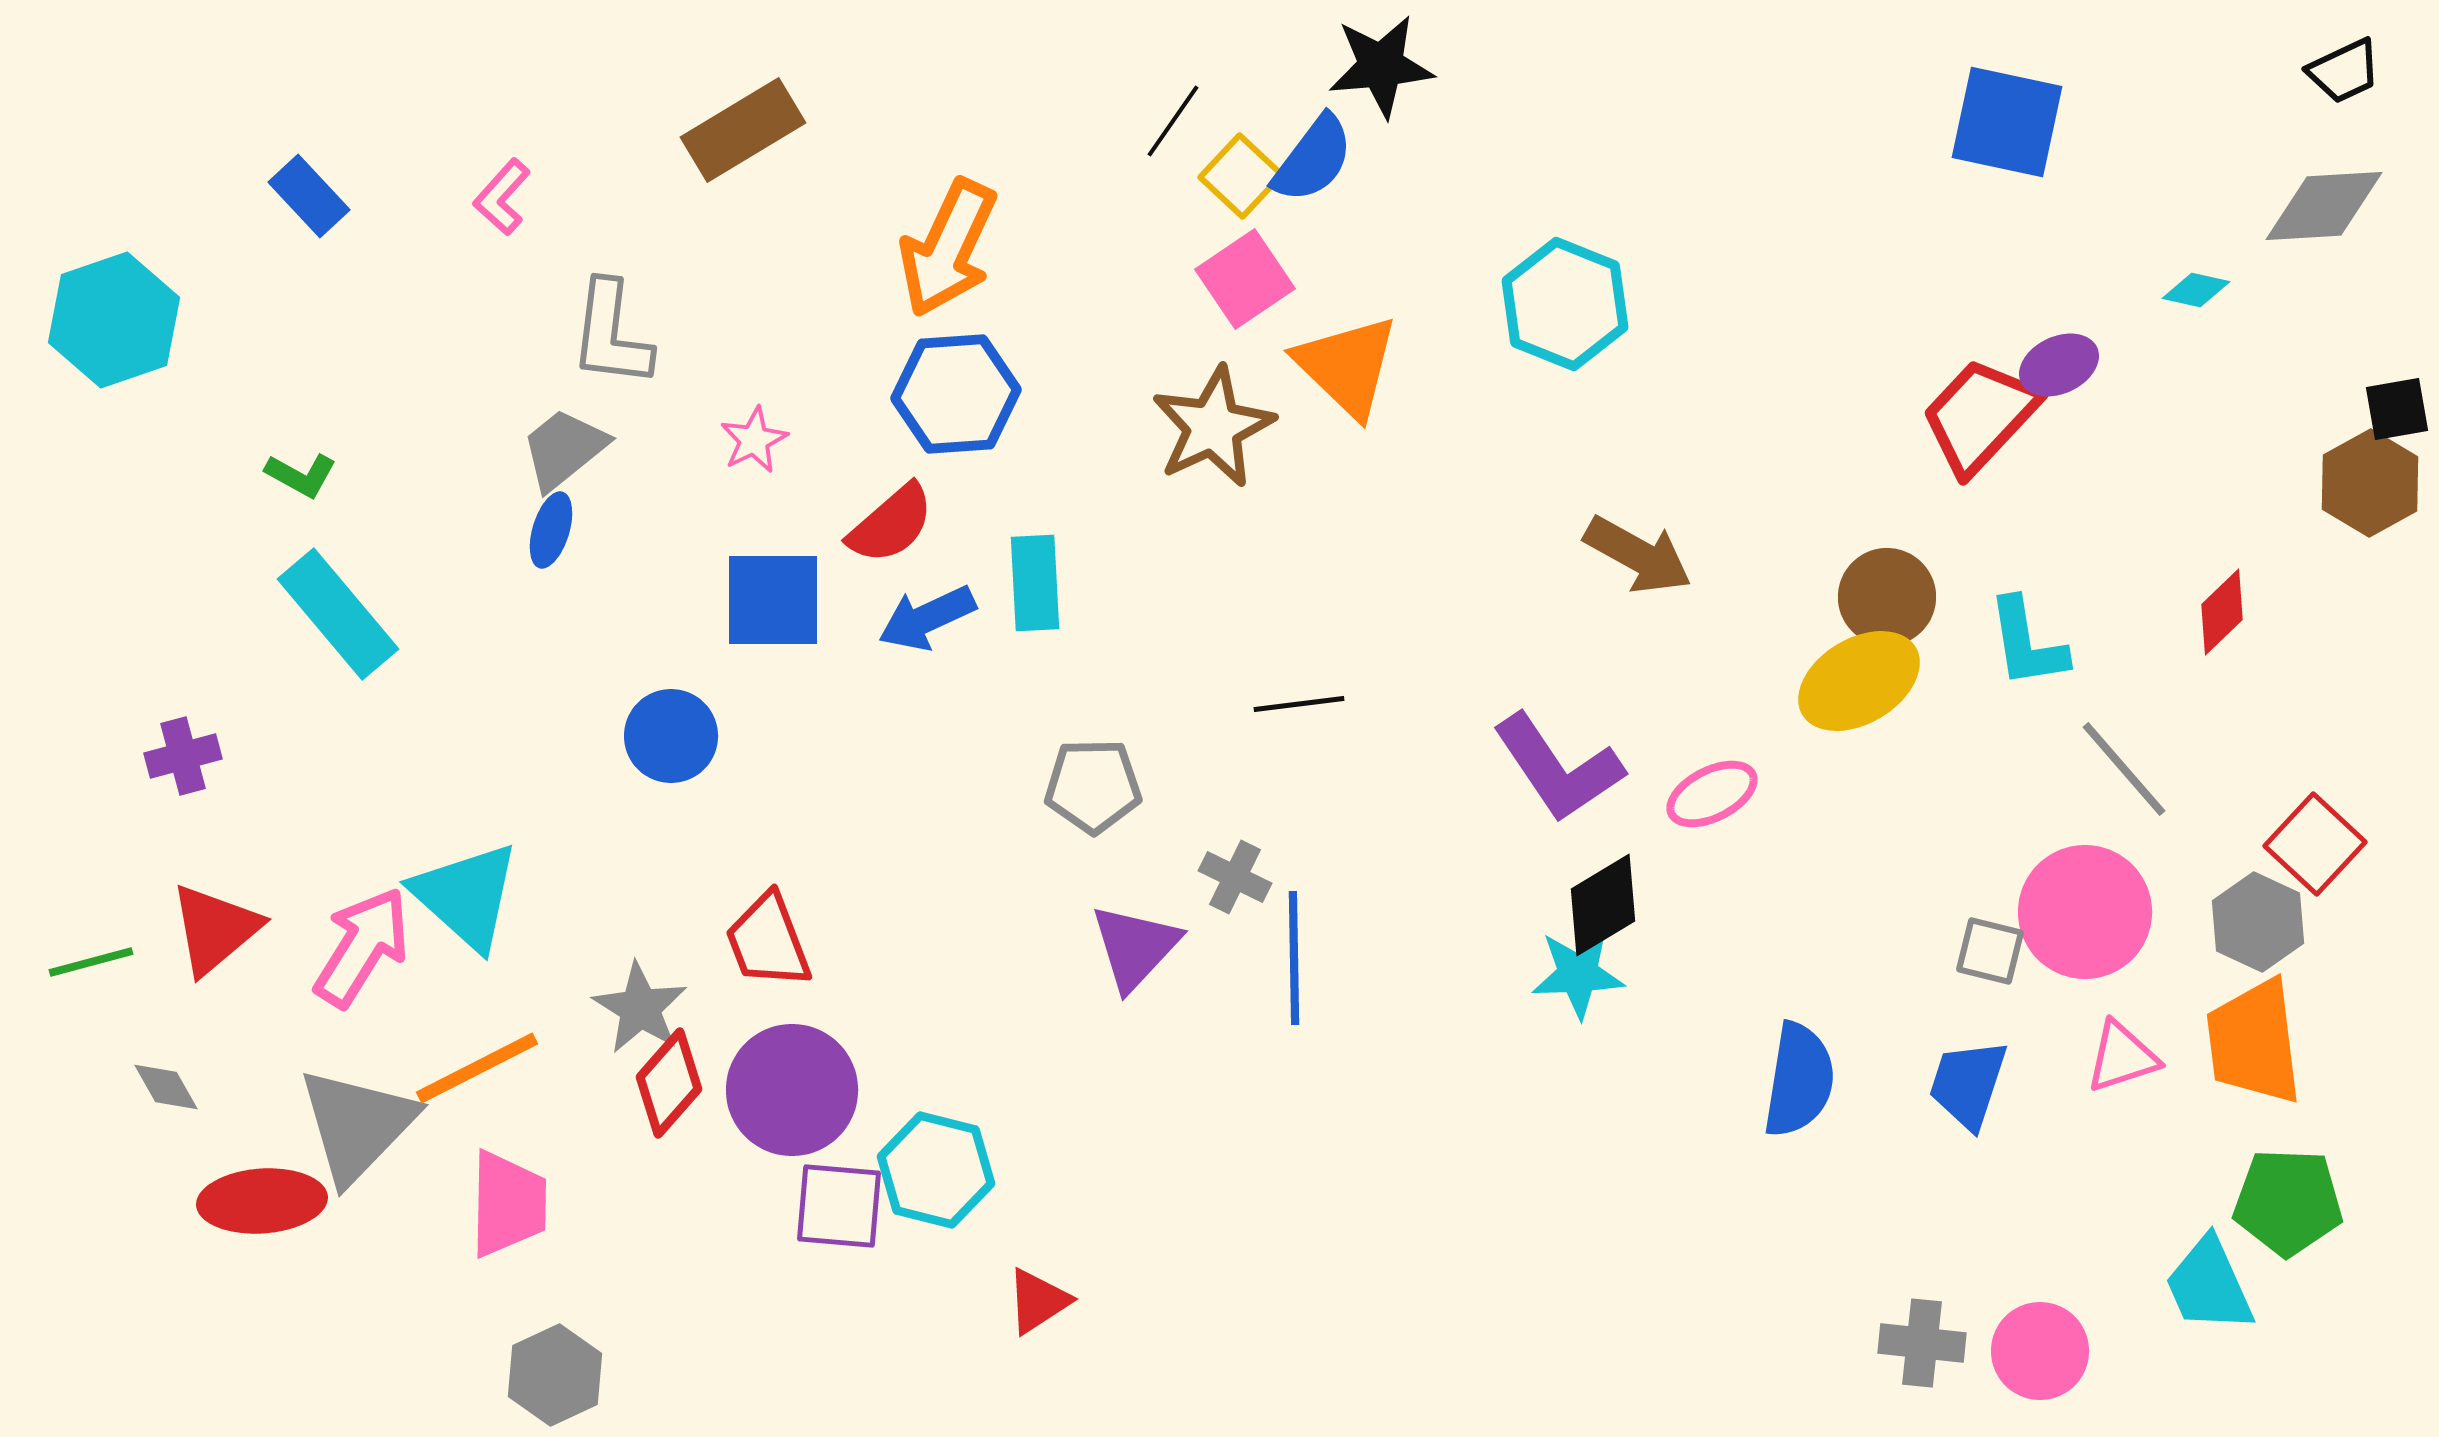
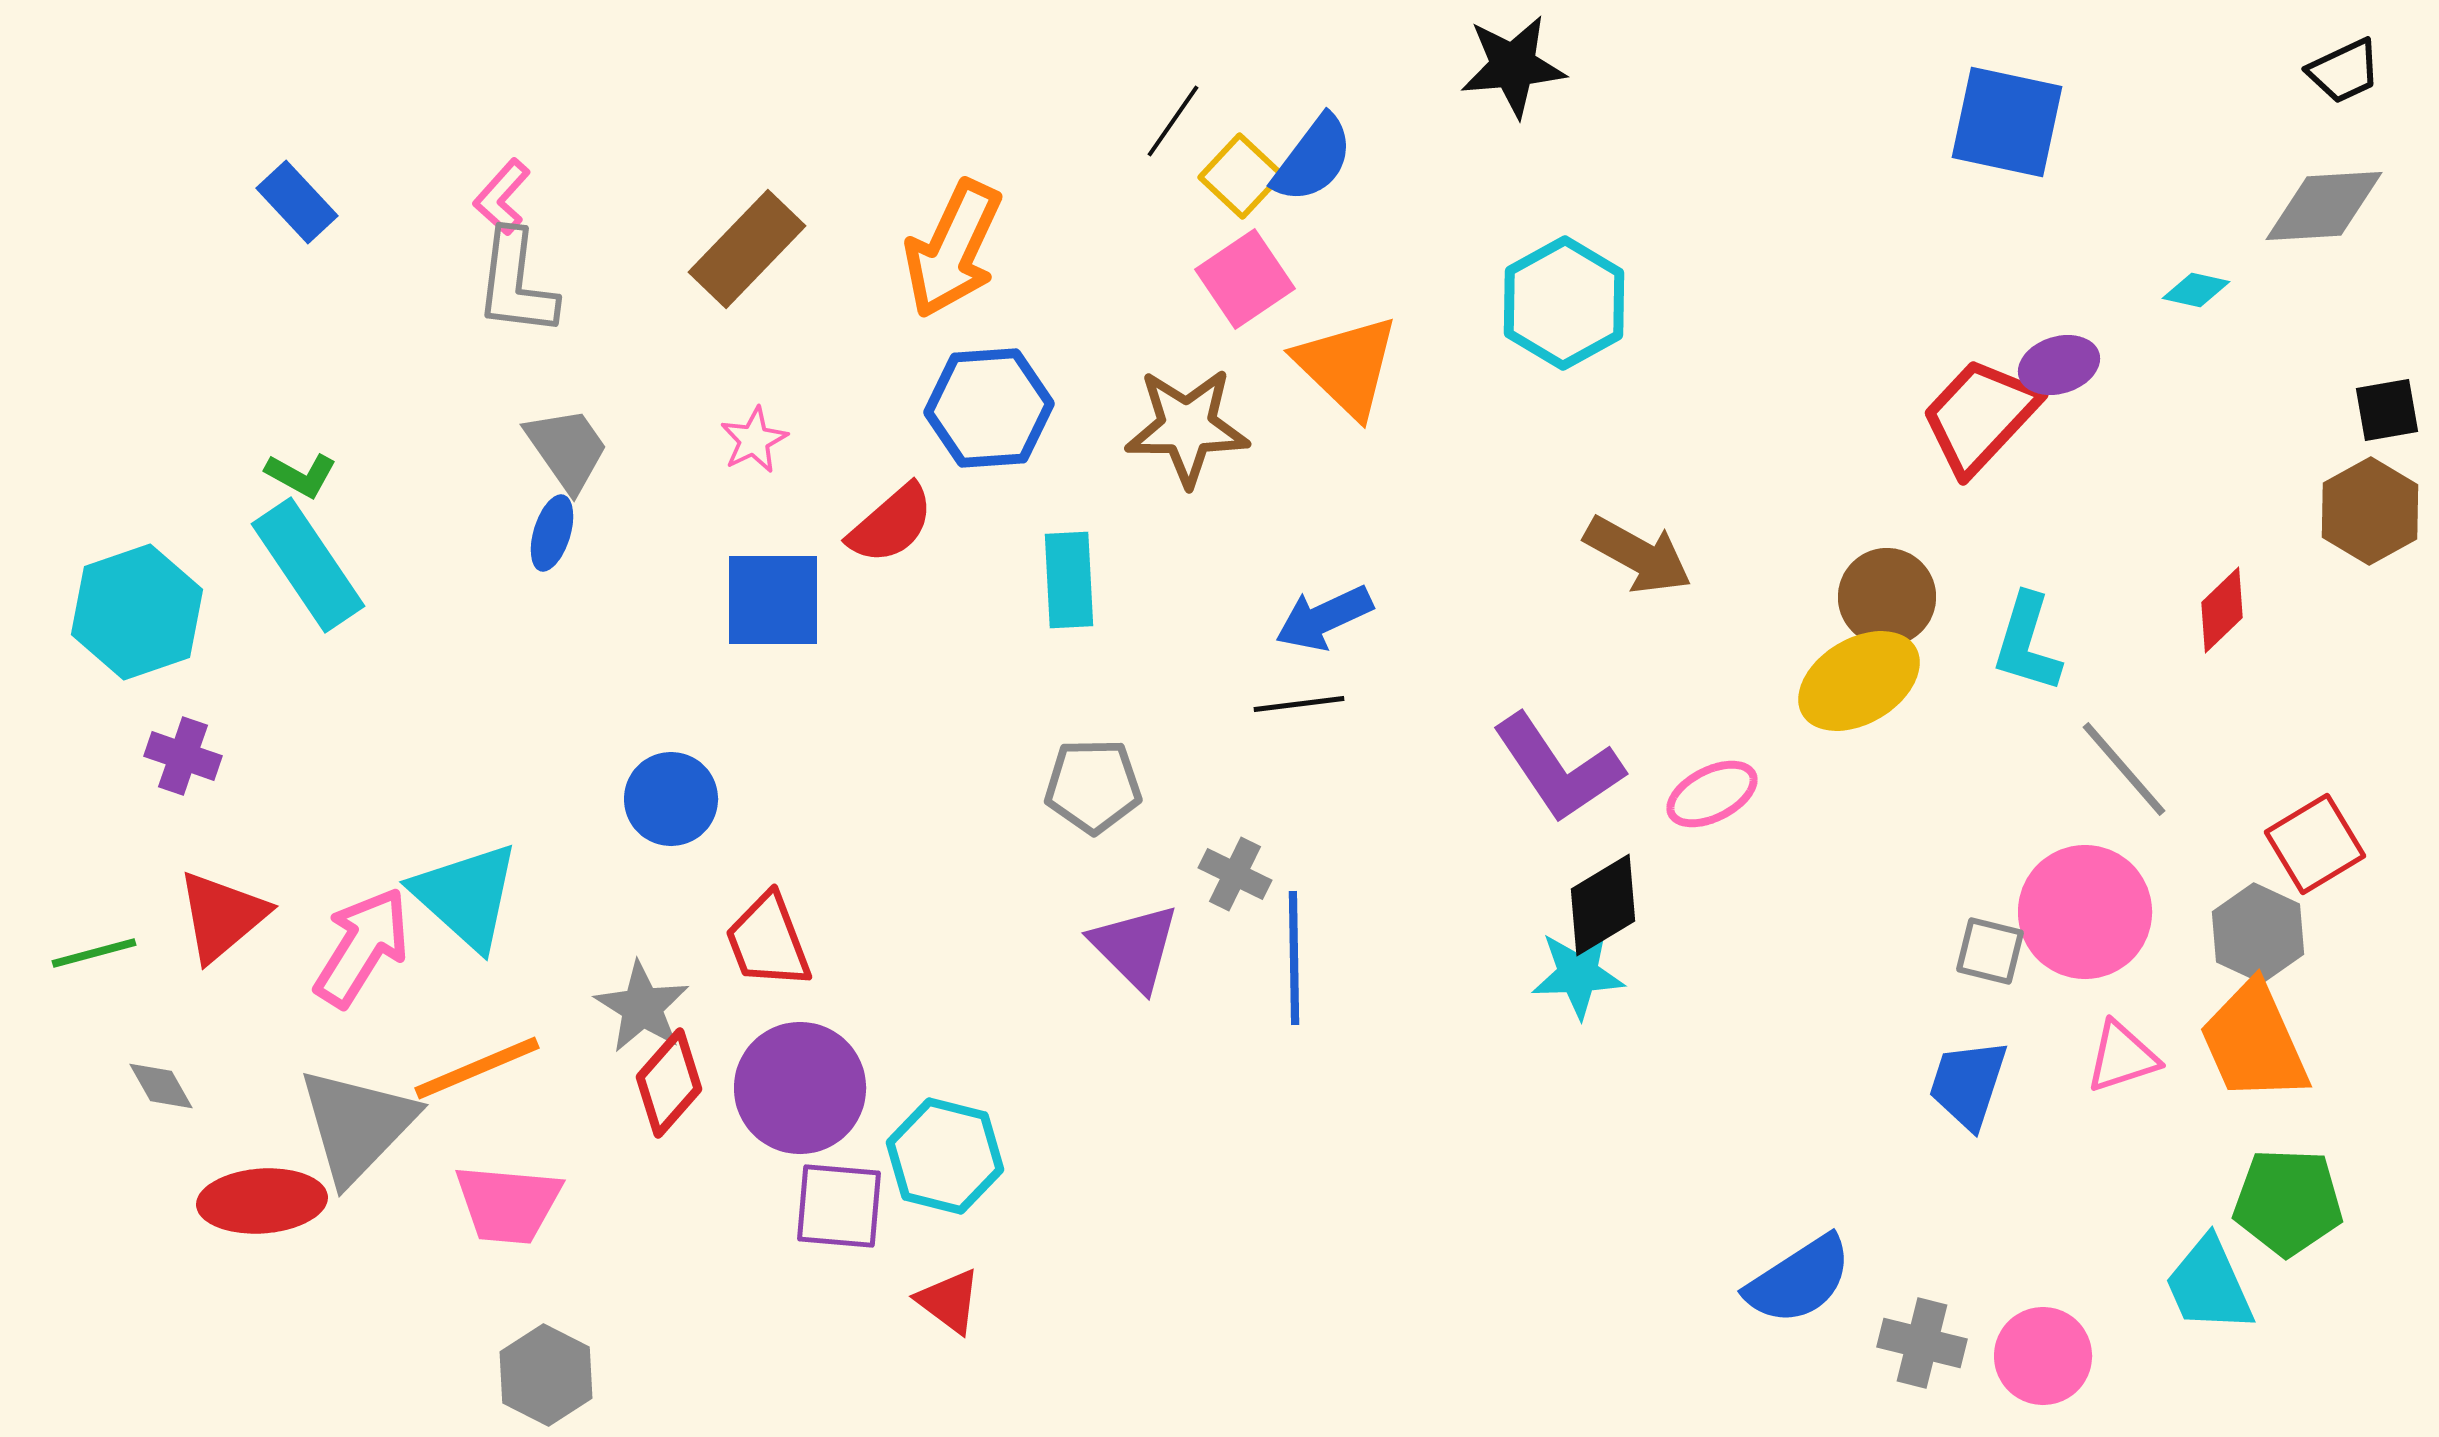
black star at (1381, 66): moved 132 px right
brown rectangle at (743, 130): moved 4 px right, 119 px down; rotated 15 degrees counterclockwise
blue rectangle at (309, 196): moved 12 px left, 6 px down
orange arrow at (948, 248): moved 5 px right, 1 px down
cyan hexagon at (1565, 304): moved 1 px left, 1 px up; rotated 9 degrees clockwise
cyan hexagon at (114, 320): moved 23 px right, 292 px down
gray L-shape at (611, 334): moved 95 px left, 51 px up
purple ellipse at (2059, 365): rotated 8 degrees clockwise
blue hexagon at (956, 394): moved 33 px right, 14 px down
black square at (2397, 409): moved 10 px left, 1 px down
brown star at (1213, 427): moved 26 px left; rotated 25 degrees clockwise
gray trapezoid at (564, 449): moved 3 px right; rotated 94 degrees clockwise
brown hexagon at (2370, 483): moved 28 px down
blue ellipse at (551, 530): moved 1 px right, 3 px down
cyan rectangle at (1035, 583): moved 34 px right, 3 px up
red diamond at (2222, 612): moved 2 px up
cyan rectangle at (338, 614): moved 30 px left, 49 px up; rotated 6 degrees clockwise
blue arrow at (927, 618): moved 397 px right
cyan L-shape at (2027, 643): rotated 26 degrees clockwise
blue circle at (671, 736): moved 63 px down
purple cross at (183, 756): rotated 34 degrees clockwise
red square at (2315, 844): rotated 16 degrees clockwise
gray cross at (1235, 877): moved 3 px up
gray hexagon at (2258, 922): moved 11 px down
red triangle at (215, 929): moved 7 px right, 13 px up
purple triangle at (1135, 947): rotated 28 degrees counterclockwise
green line at (91, 962): moved 3 px right, 9 px up
gray star at (640, 1008): moved 2 px right, 1 px up
orange trapezoid at (2254, 1042): rotated 17 degrees counterclockwise
orange line at (477, 1068): rotated 4 degrees clockwise
blue semicircle at (1799, 1080): moved 200 px down; rotated 48 degrees clockwise
gray diamond at (166, 1087): moved 5 px left, 1 px up
purple circle at (792, 1090): moved 8 px right, 2 px up
cyan hexagon at (936, 1170): moved 9 px right, 14 px up
pink trapezoid at (508, 1204): rotated 94 degrees clockwise
red triangle at (1038, 1301): moved 89 px left; rotated 50 degrees counterclockwise
gray cross at (1922, 1343): rotated 8 degrees clockwise
pink circle at (2040, 1351): moved 3 px right, 5 px down
gray hexagon at (555, 1375): moved 9 px left; rotated 8 degrees counterclockwise
